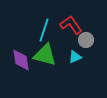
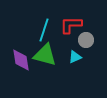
red L-shape: rotated 55 degrees counterclockwise
